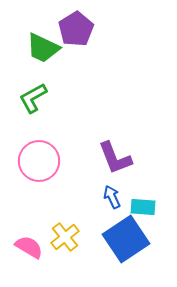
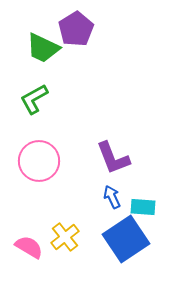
green L-shape: moved 1 px right, 1 px down
purple L-shape: moved 2 px left
